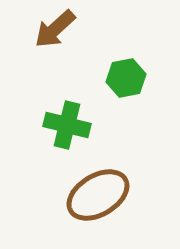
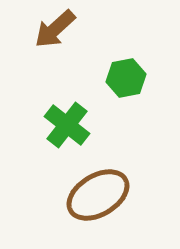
green cross: rotated 24 degrees clockwise
